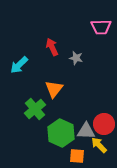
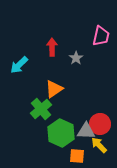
pink trapezoid: moved 9 px down; rotated 75 degrees counterclockwise
red arrow: rotated 24 degrees clockwise
gray star: rotated 24 degrees clockwise
orange triangle: rotated 18 degrees clockwise
green cross: moved 6 px right
red circle: moved 4 px left
